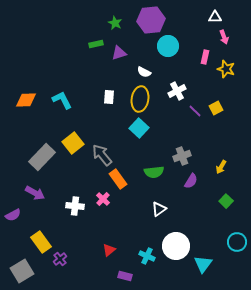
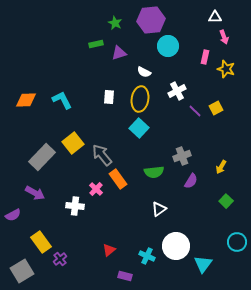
pink cross at (103, 199): moved 7 px left, 10 px up
